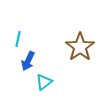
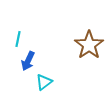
brown star: moved 9 px right, 2 px up
